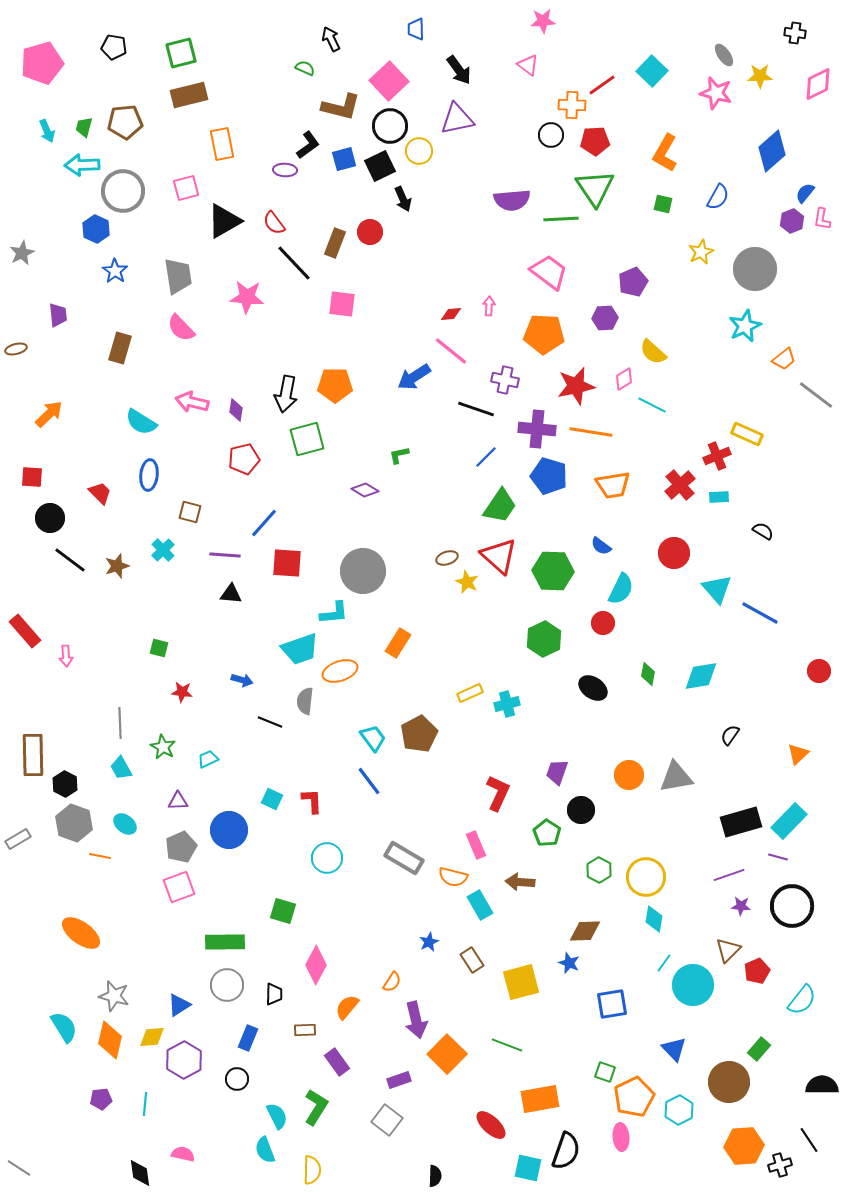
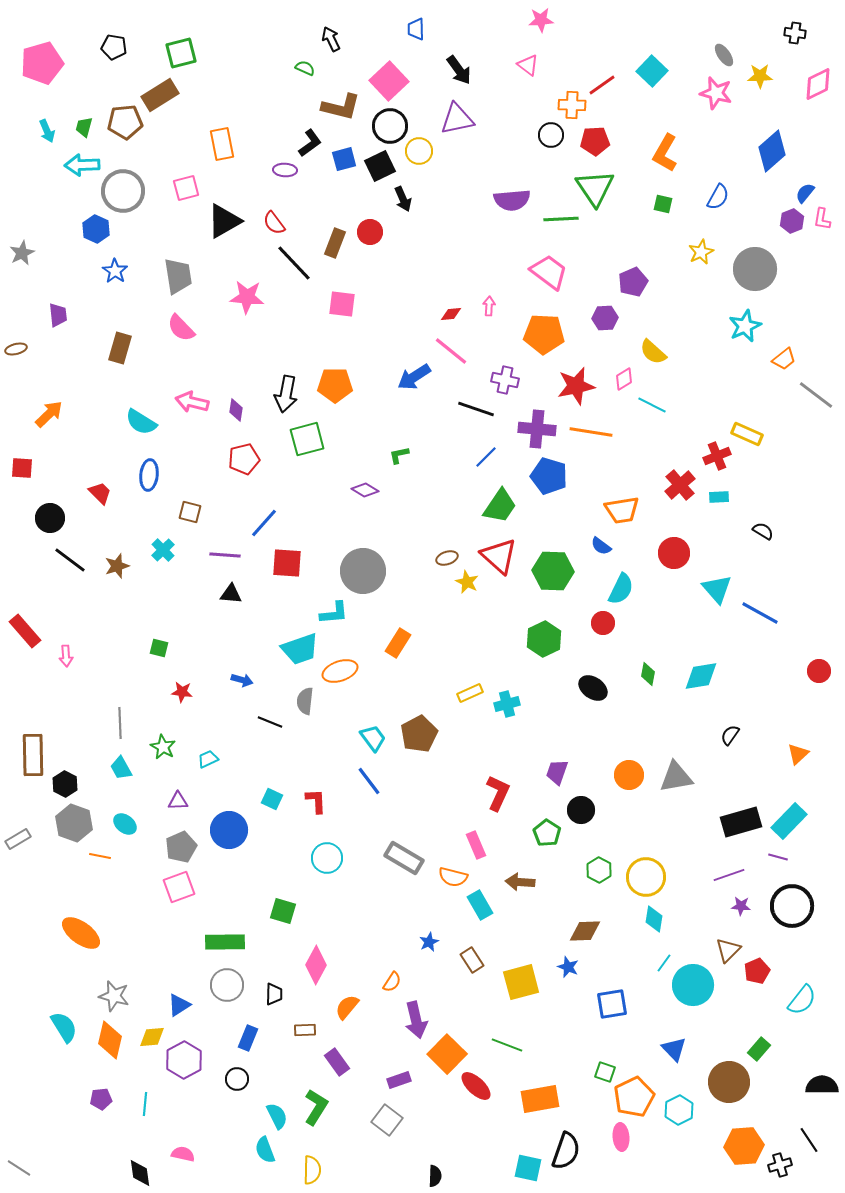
pink star at (543, 21): moved 2 px left, 1 px up
brown rectangle at (189, 95): moved 29 px left; rotated 18 degrees counterclockwise
black L-shape at (308, 145): moved 2 px right, 2 px up
red square at (32, 477): moved 10 px left, 9 px up
orange trapezoid at (613, 485): moved 9 px right, 25 px down
red L-shape at (312, 801): moved 4 px right
blue star at (569, 963): moved 1 px left, 4 px down
red ellipse at (491, 1125): moved 15 px left, 39 px up
